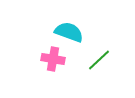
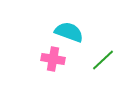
green line: moved 4 px right
